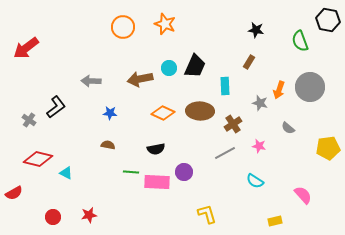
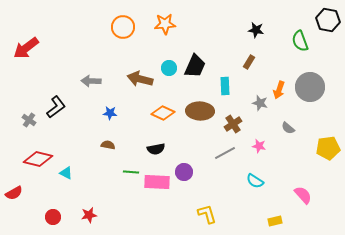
orange star: rotated 25 degrees counterclockwise
brown arrow: rotated 25 degrees clockwise
